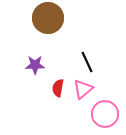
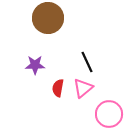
pink triangle: moved 1 px up
pink circle: moved 4 px right
